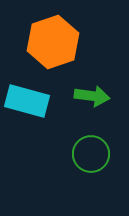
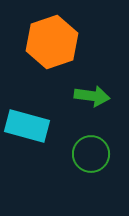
orange hexagon: moved 1 px left
cyan rectangle: moved 25 px down
